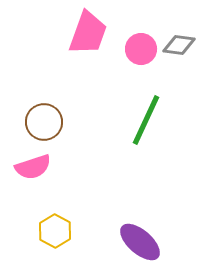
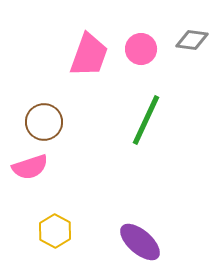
pink trapezoid: moved 1 px right, 22 px down
gray diamond: moved 13 px right, 5 px up
pink semicircle: moved 3 px left
